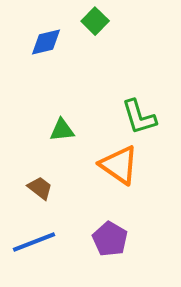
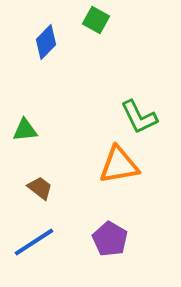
green square: moved 1 px right, 1 px up; rotated 16 degrees counterclockwise
blue diamond: rotated 32 degrees counterclockwise
green L-shape: rotated 9 degrees counterclockwise
green triangle: moved 37 px left
orange triangle: rotated 45 degrees counterclockwise
blue line: rotated 12 degrees counterclockwise
